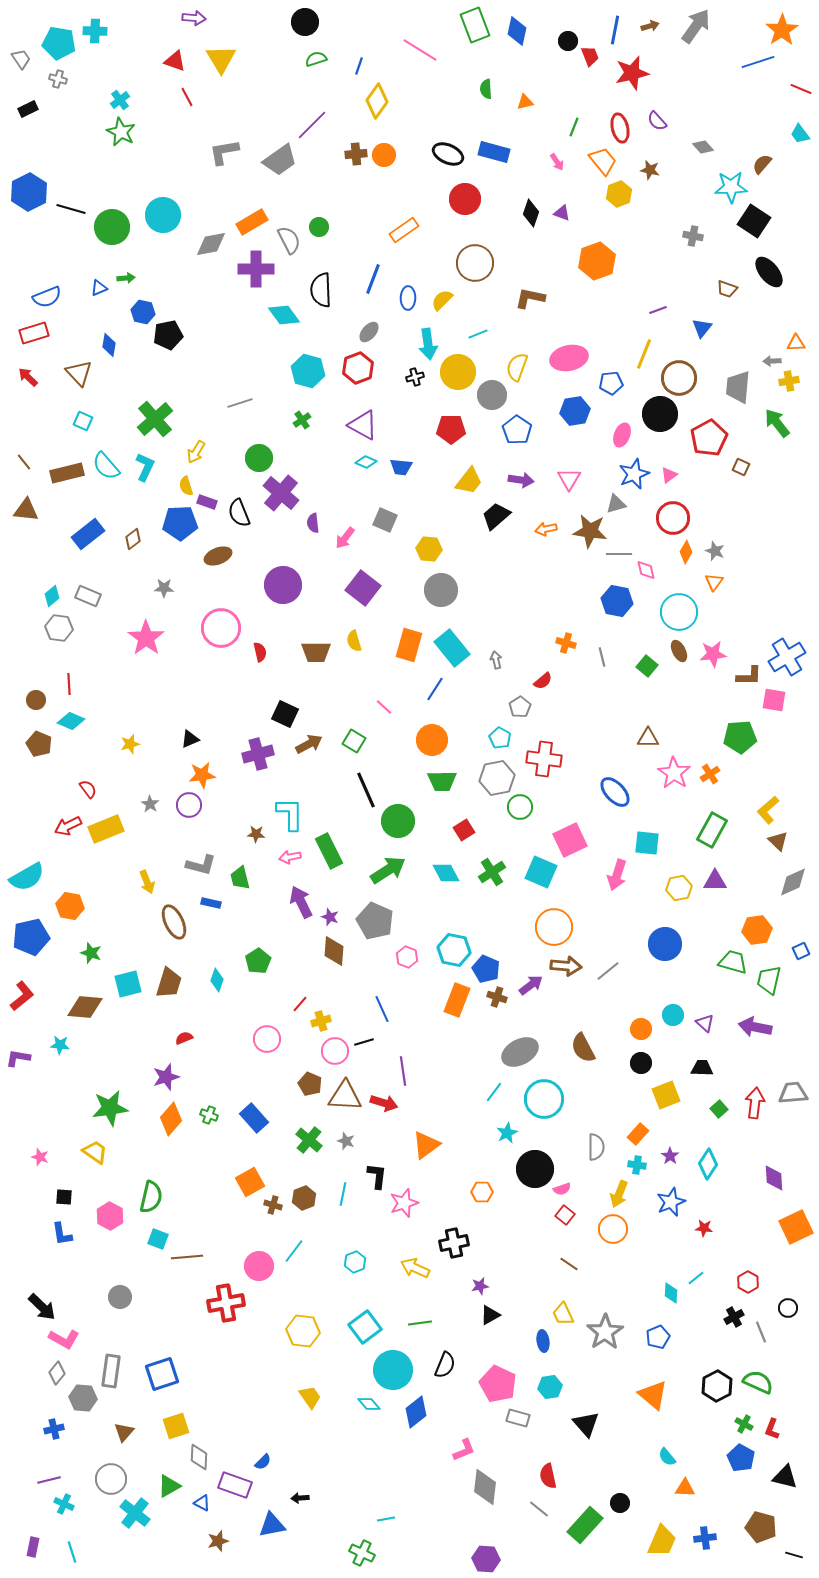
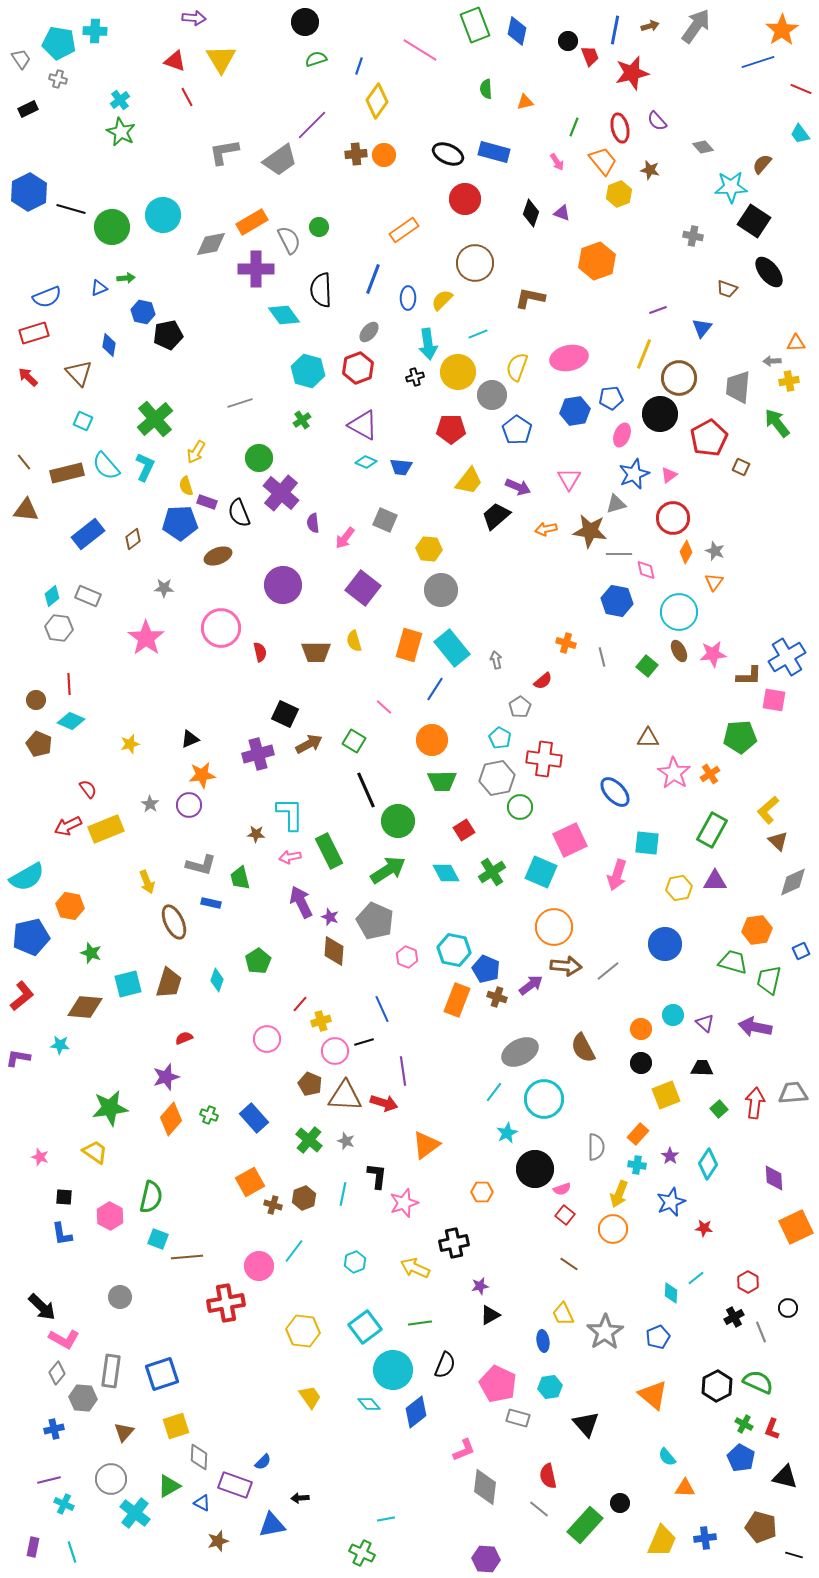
blue pentagon at (611, 383): moved 15 px down
purple arrow at (521, 480): moved 3 px left, 7 px down; rotated 15 degrees clockwise
